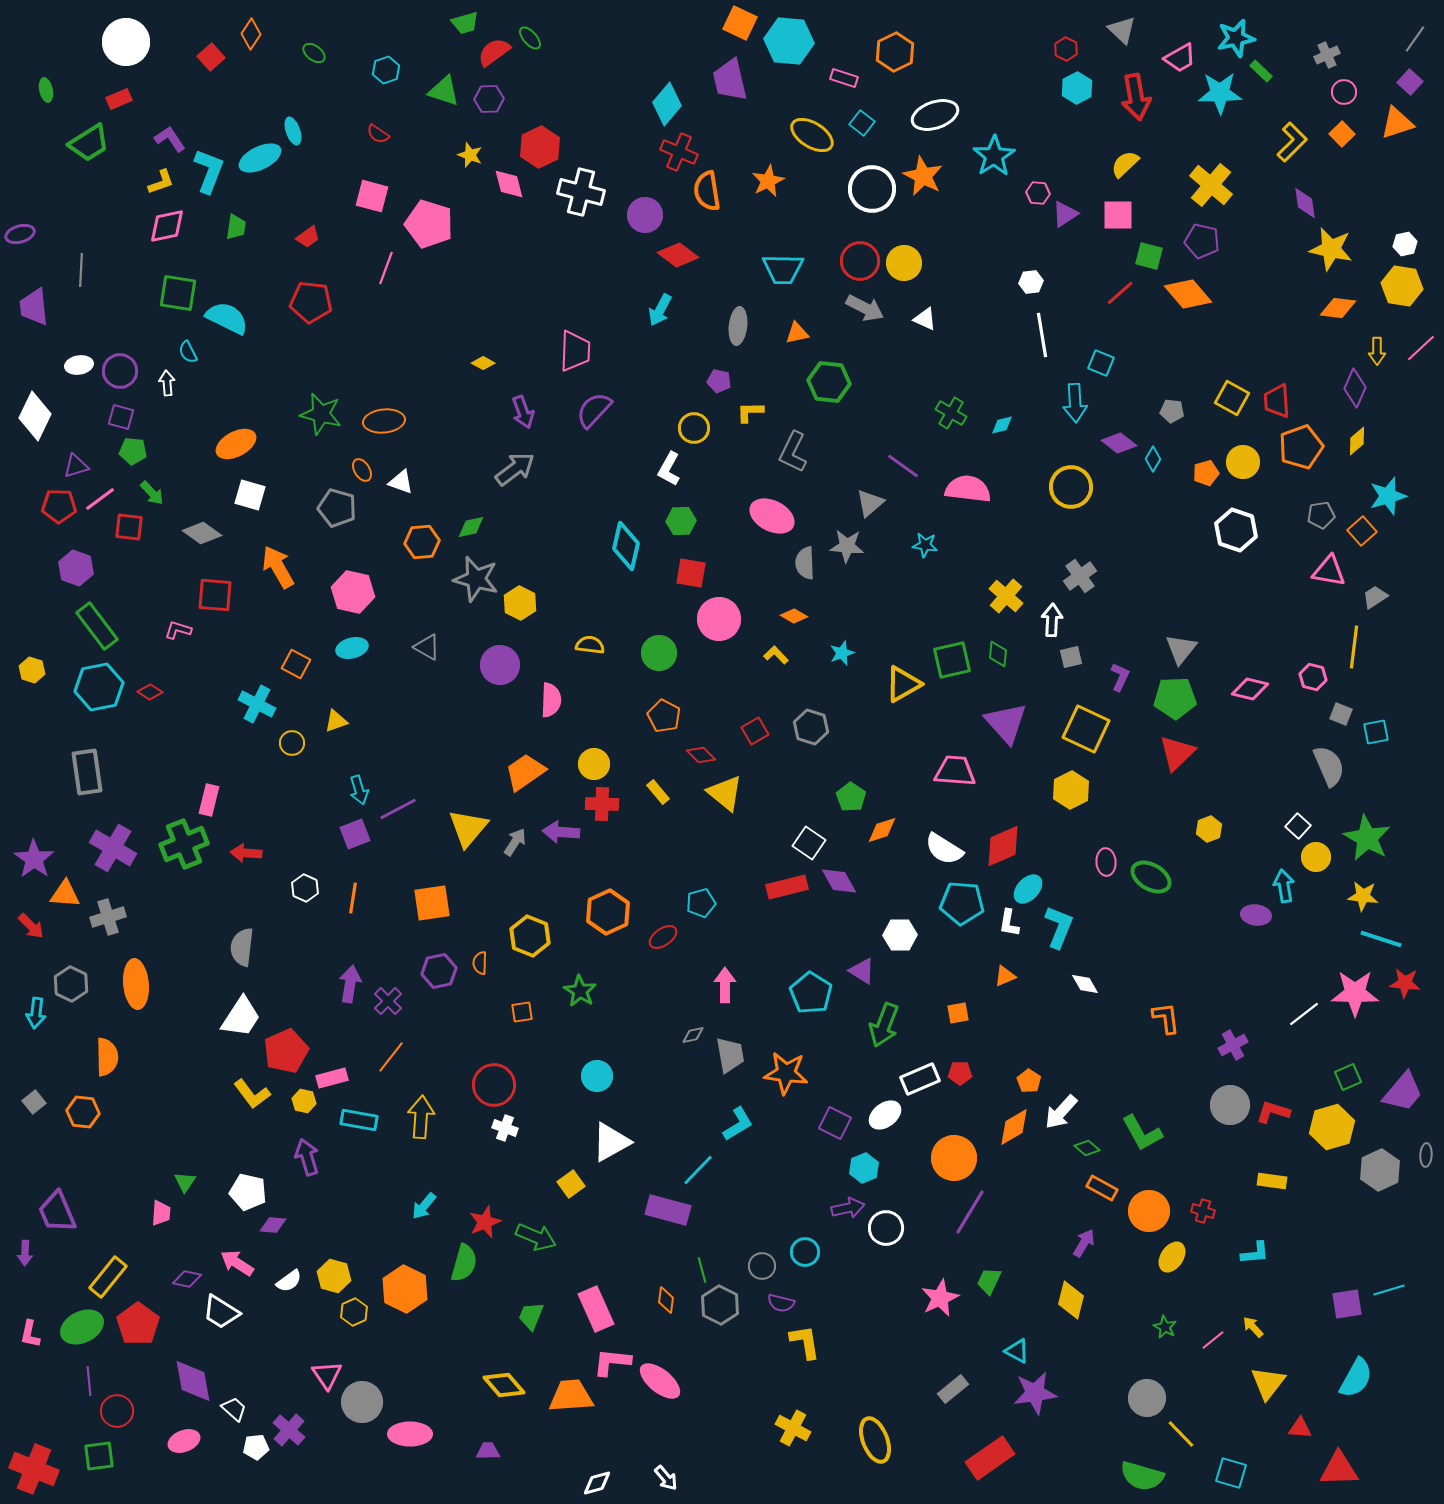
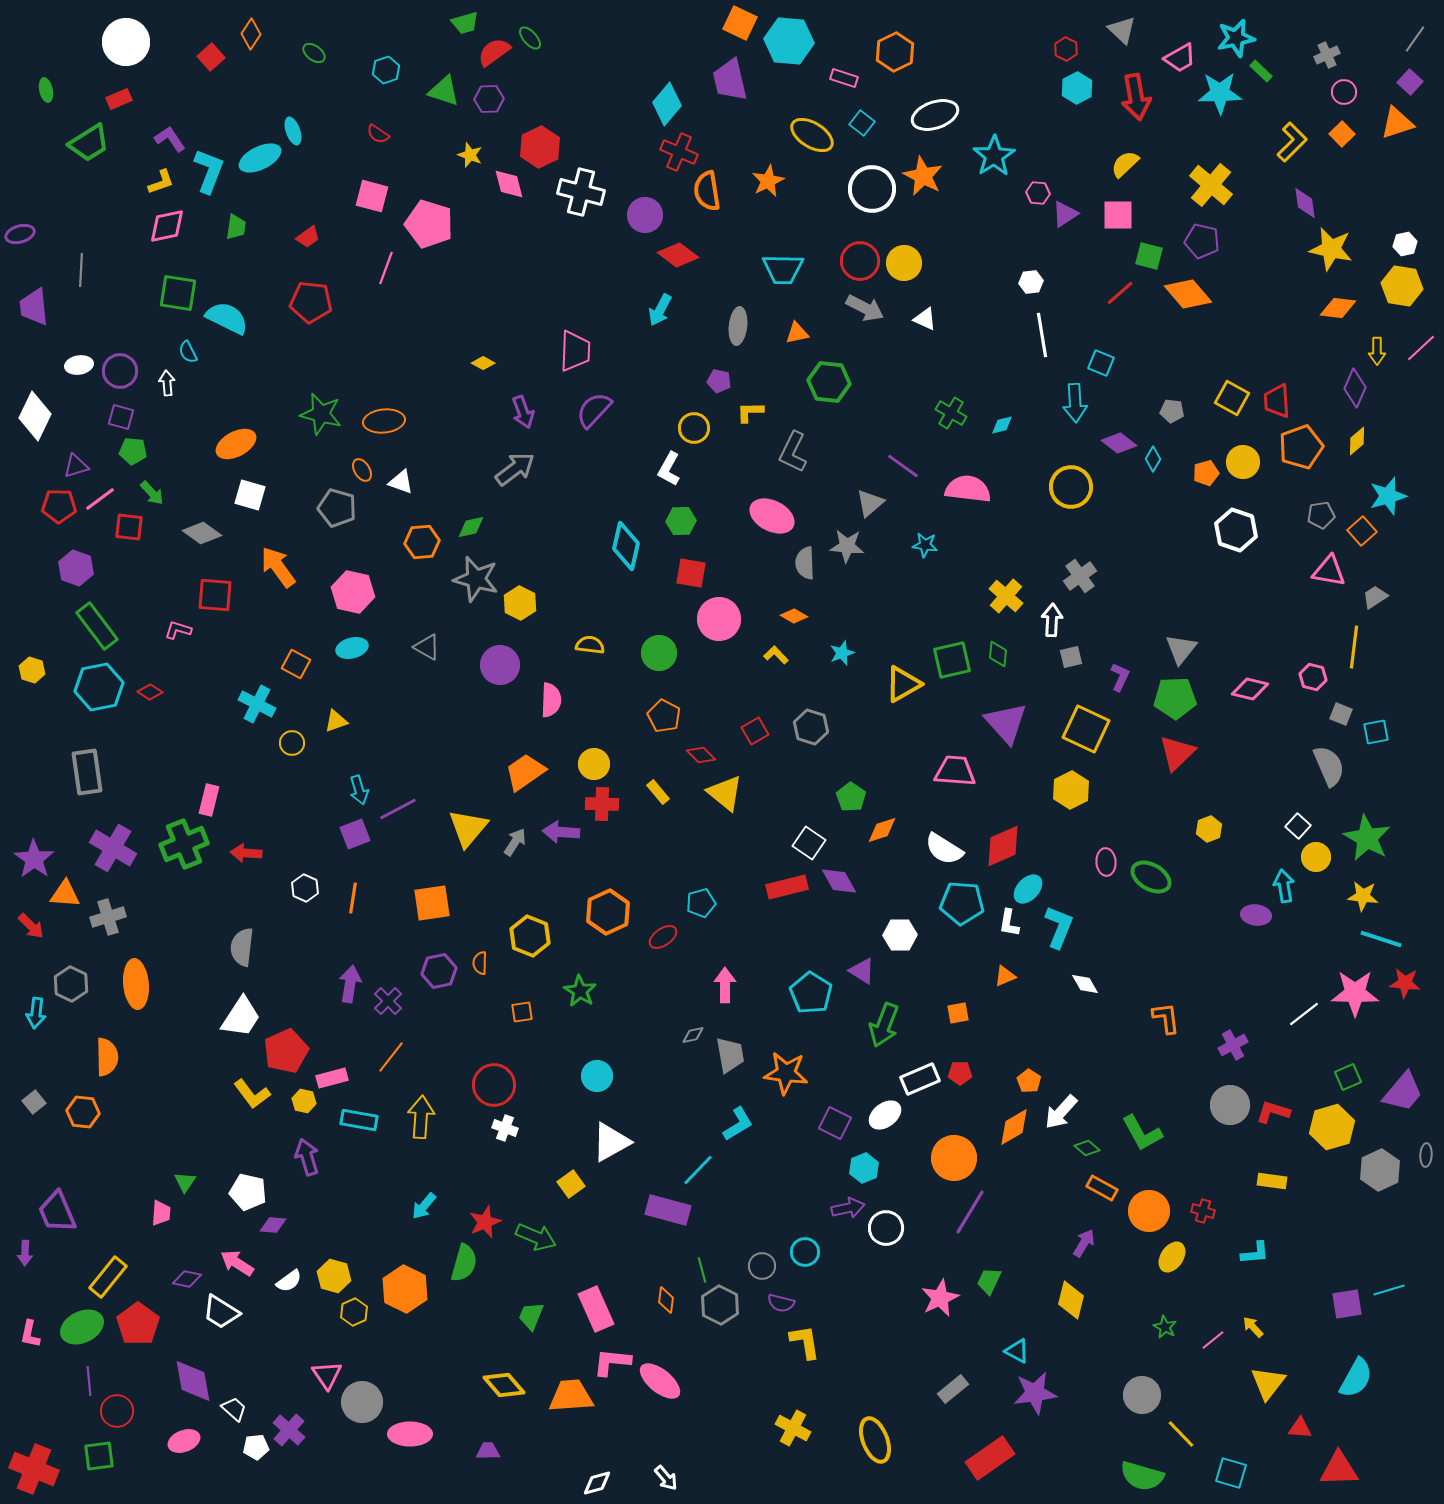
orange arrow at (278, 567): rotated 6 degrees counterclockwise
gray circle at (1147, 1398): moved 5 px left, 3 px up
